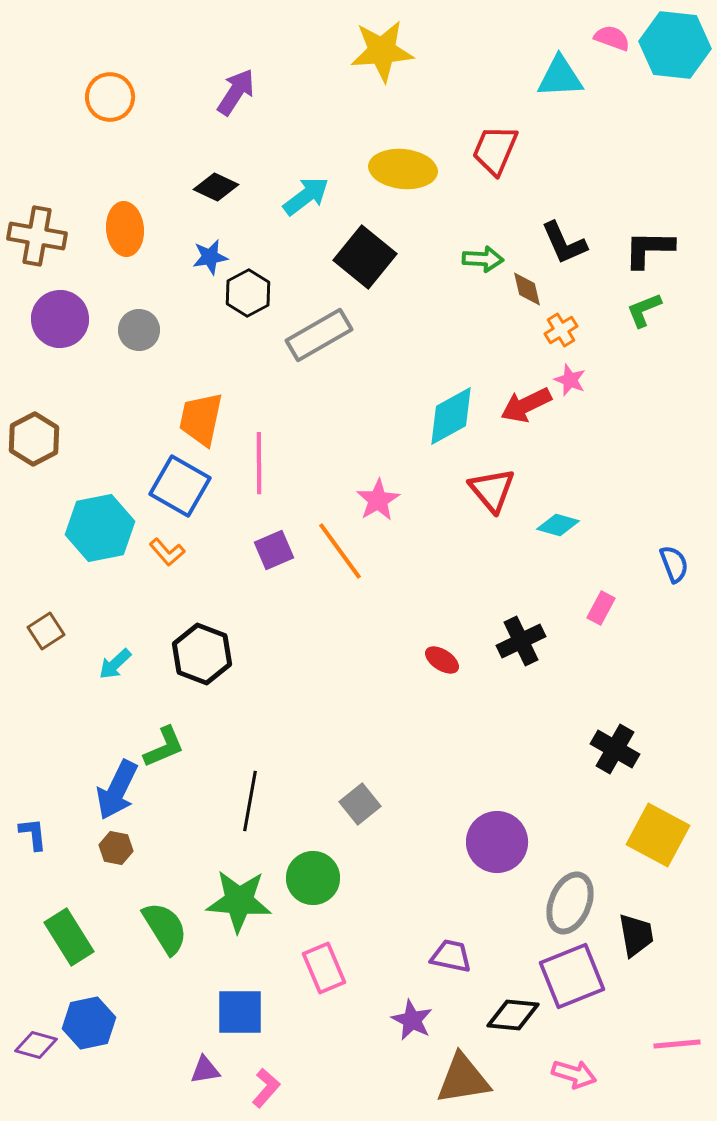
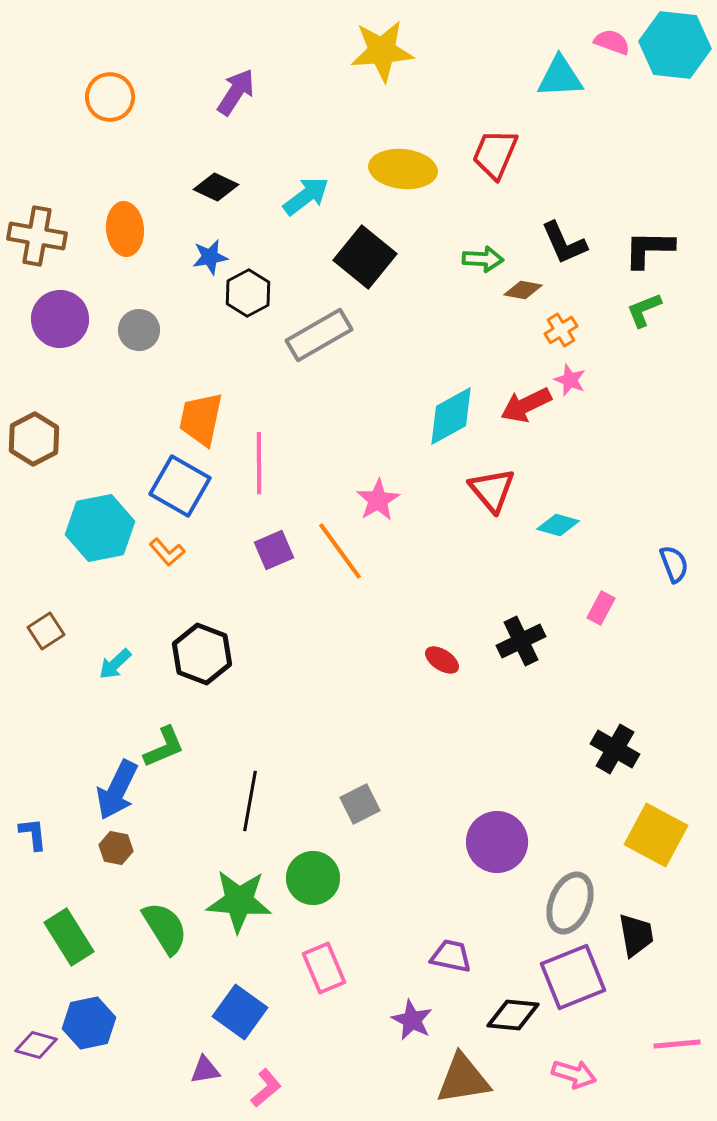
pink semicircle at (612, 38): moved 4 px down
red trapezoid at (495, 150): moved 4 px down
brown diamond at (527, 289): moved 4 px left, 1 px down; rotated 66 degrees counterclockwise
gray square at (360, 804): rotated 12 degrees clockwise
yellow square at (658, 835): moved 2 px left
purple square at (572, 976): moved 1 px right, 1 px down
blue square at (240, 1012): rotated 36 degrees clockwise
pink L-shape at (266, 1088): rotated 9 degrees clockwise
